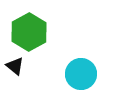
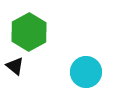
cyan circle: moved 5 px right, 2 px up
